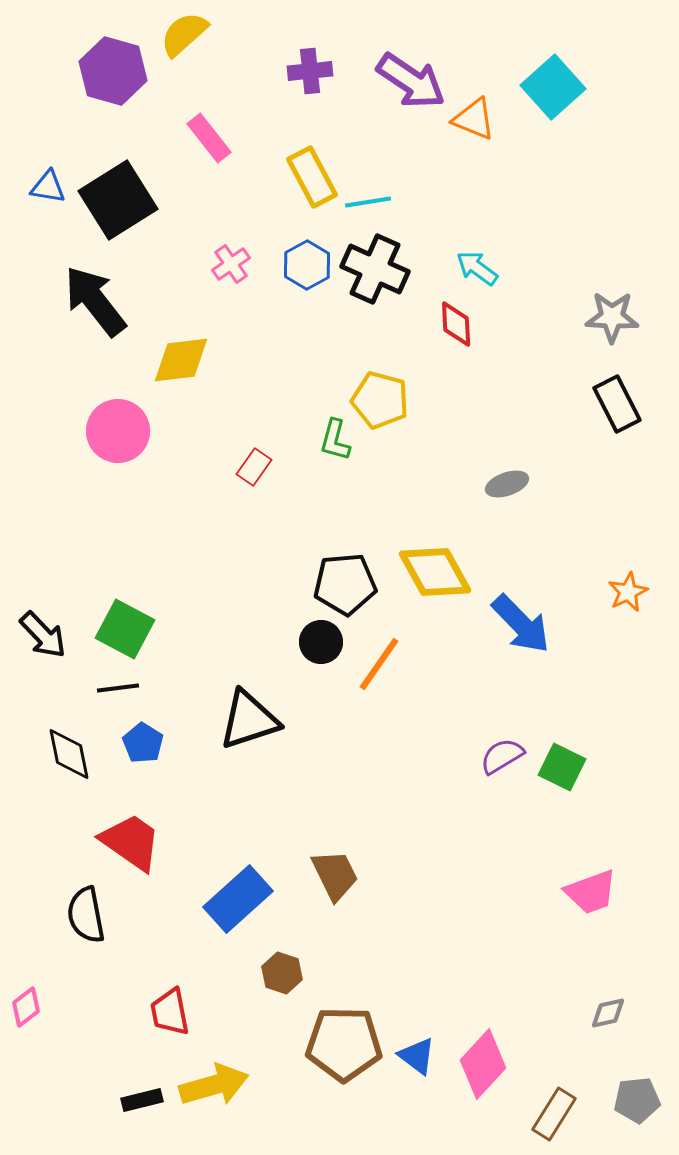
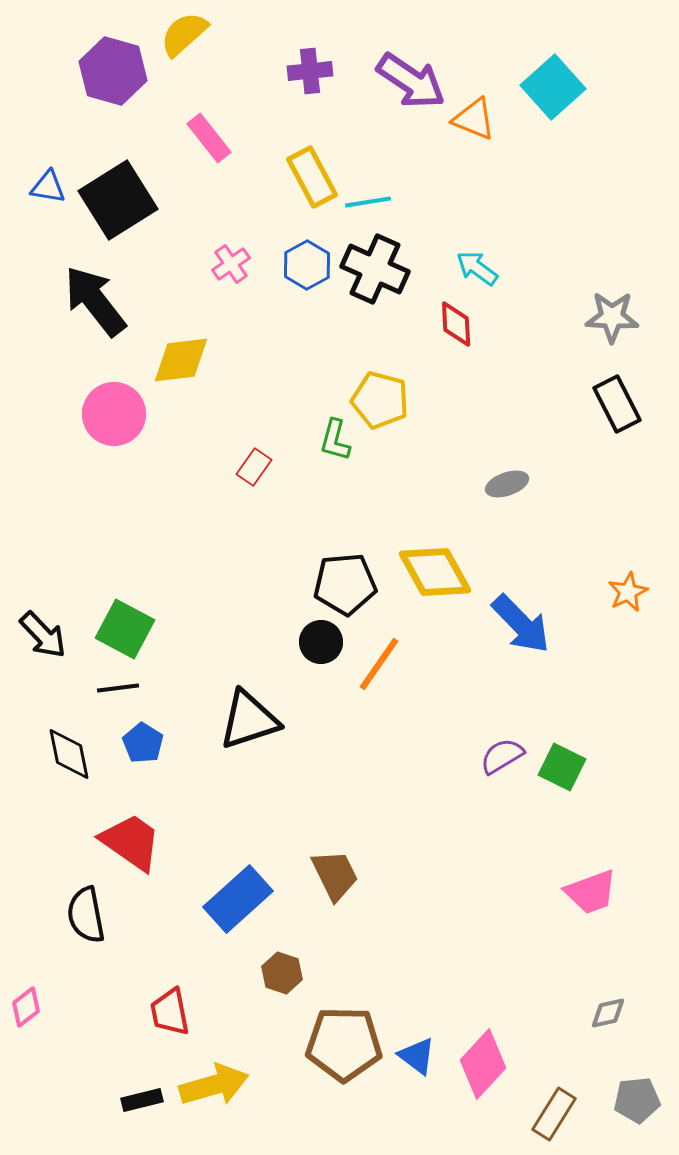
pink circle at (118, 431): moved 4 px left, 17 px up
